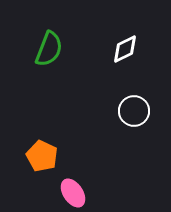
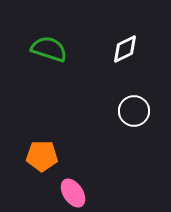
green semicircle: rotated 93 degrees counterclockwise
orange pentagon: rotated 24 degrees counterclockwise
